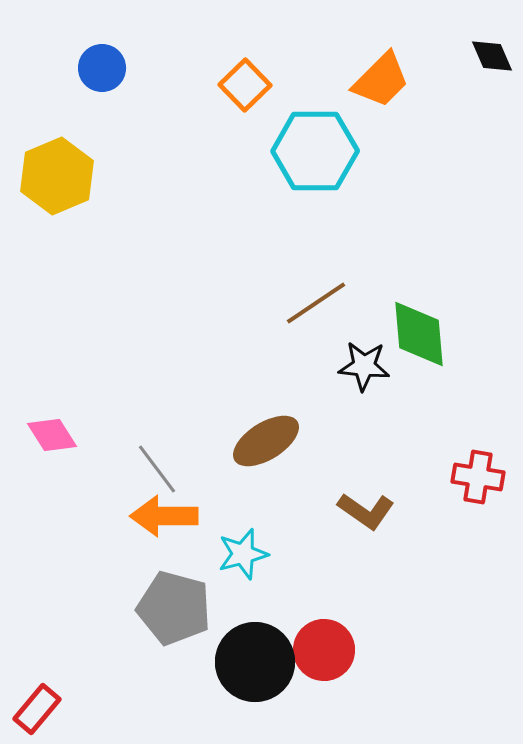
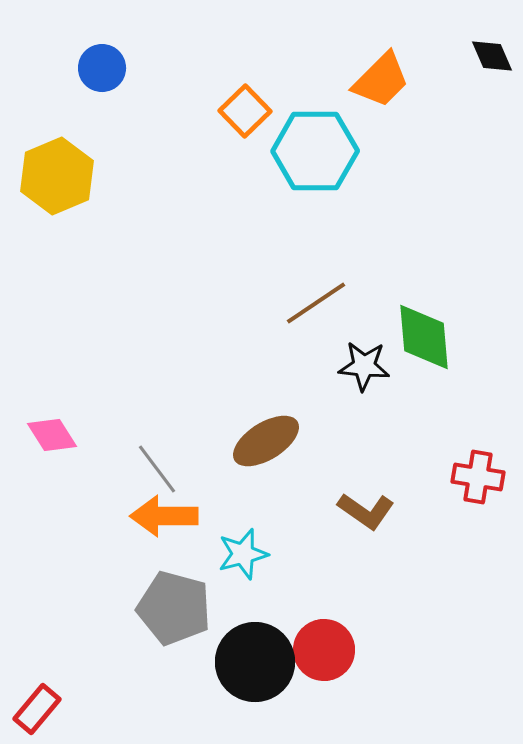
orange square: moved 26 px down
green diamond: moved 5 px right, 3 px down
